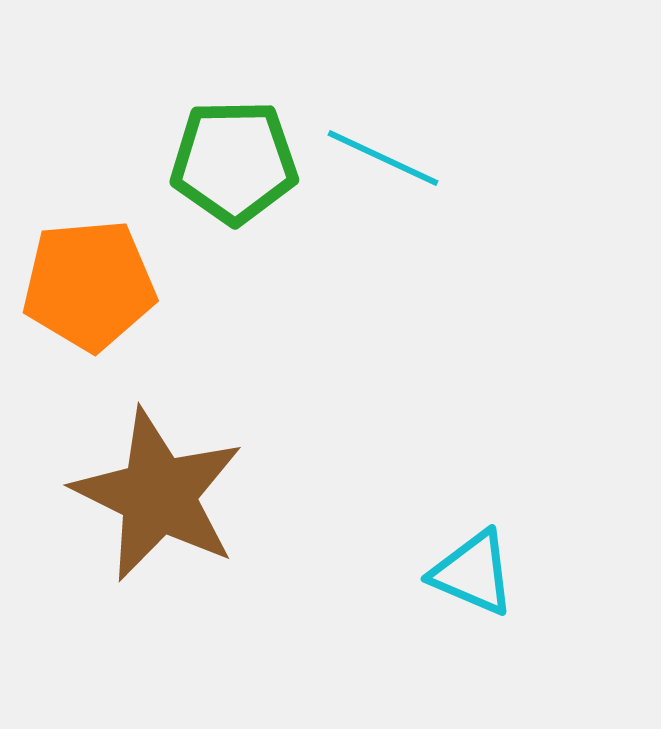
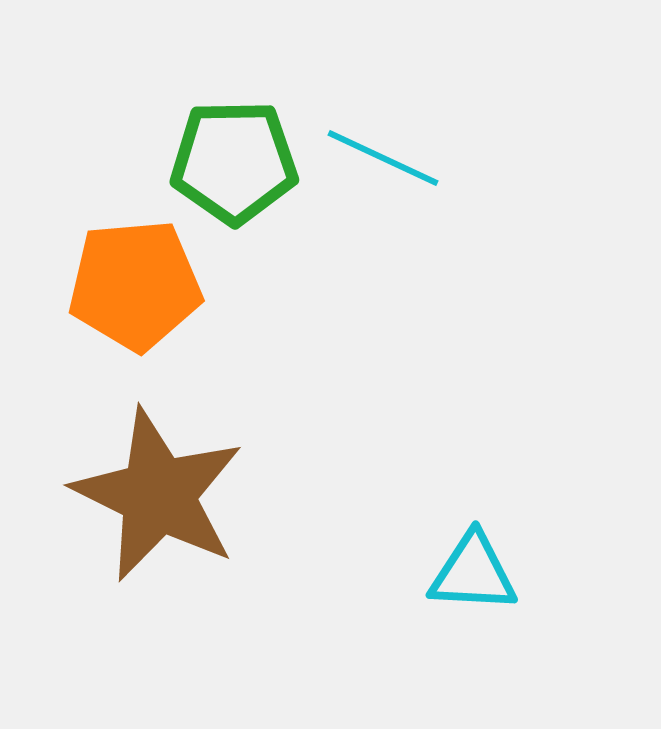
orange pentagon: moved 46 px right
cyan triangle: rotated 20 degrees counterclockwise
